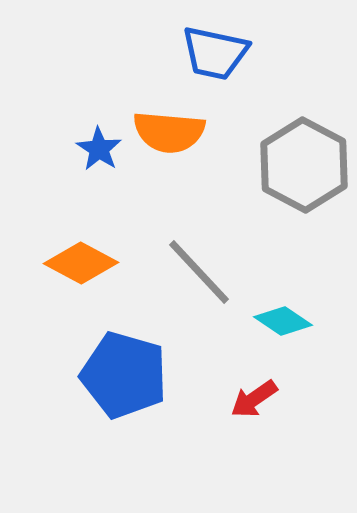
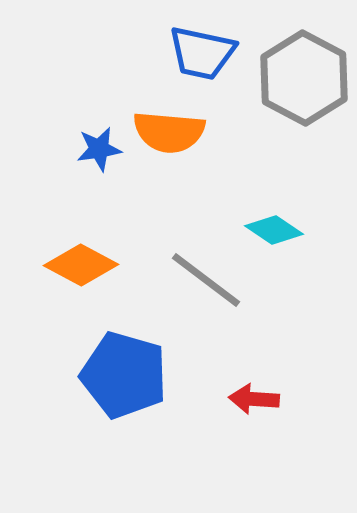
blue trapezoid: moved 13 px left
blue star: rotated 30 degrees clockwise
gray hexagon: moved 87 px up
orange diamond: moved 2 px down
gray line: moved 7 px right, 8 px down; rotated 10 degrees counterclockwise
cyan diamond: moved 9 px left, 91 px up
red arrow: rotated 39 degrees clockwise
